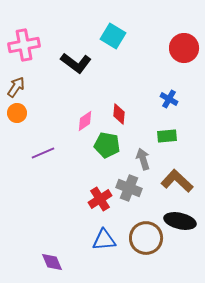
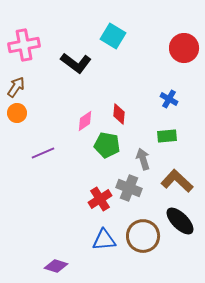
black ellipse: rotated 32 degrees clockwise
brown circle: moved 3 px left, 2 px up
purple diamond: moved 4 px right, 4 px down; rotated 50 degrees counterclockwise
